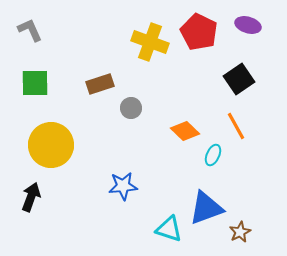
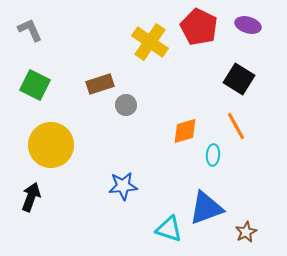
red pentagon: moved 5 px up
yellow cross: rotated 15 degrees clockwise
black square: rotated 24 degrees counterclockwise
green square: moved 2 px down; rotated 28 degrees clockwise
gray circle: moved 5 px left, 3 px up
orange diamond: rotated 60 degrees counterclockwise
cyan ellipse: rotated 20 degrees counterclockwise
brown star: moved 6 px right
